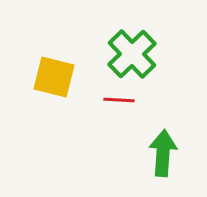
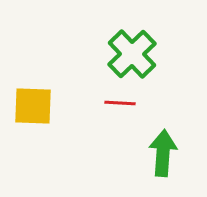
yellow square: moved 21 px left, 29 px down; rotated 12 degrees counterclockwise
red line: moved 1 px right, 3 px down
